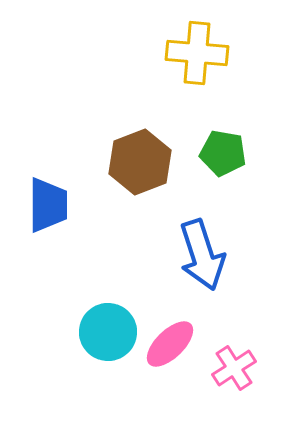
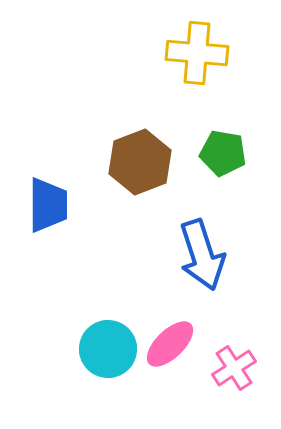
cyan circle: moved 17 px down
